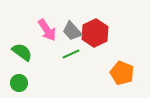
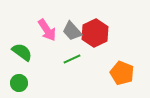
green line: moved 1 px right, 5 px down
